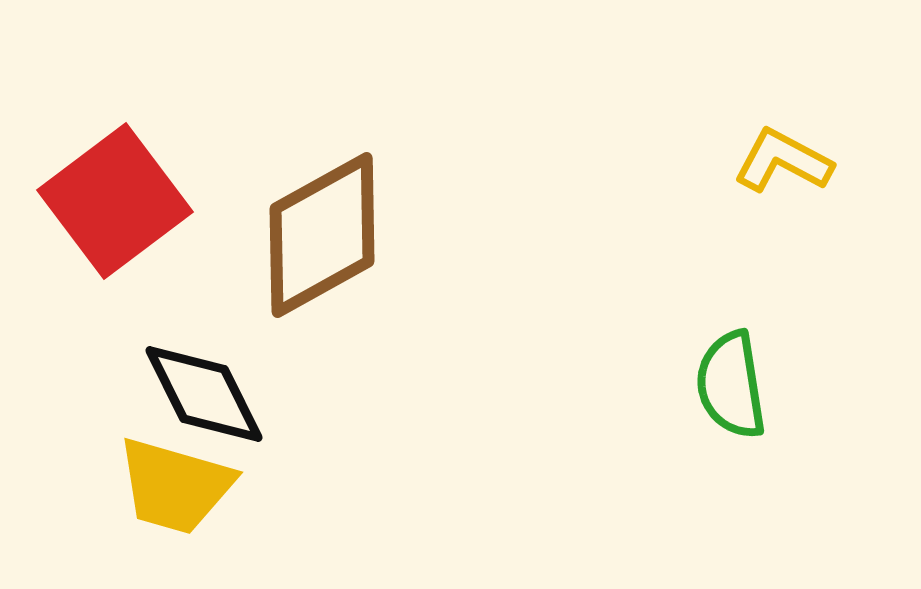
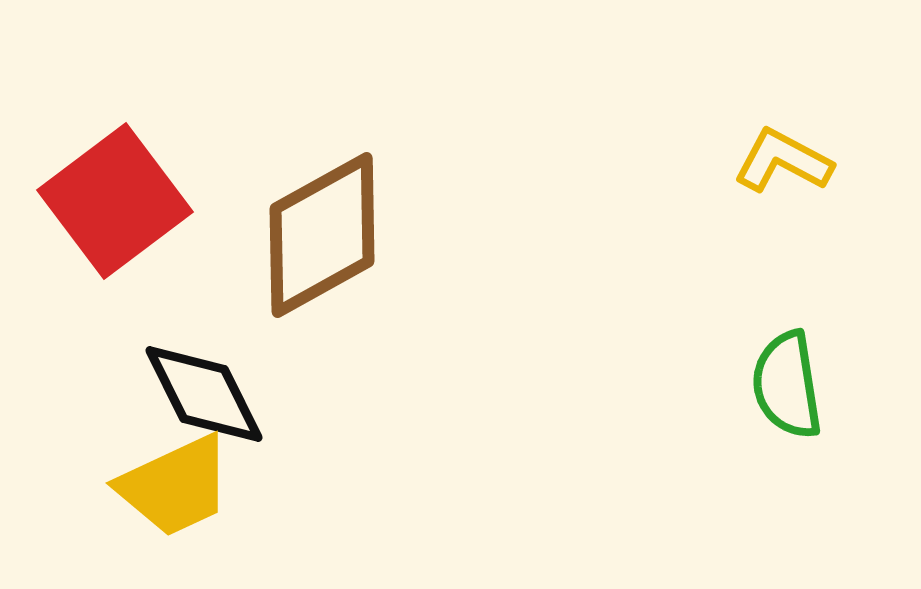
green semicircle: moved 56 px right
yellow trapezoid: rotated 41 degrees counterclockwise
